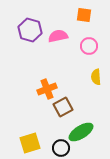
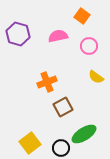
orange square: moved 2 px left, 1 px down; rotated 28 degrees clockwise
purple hexagon: moved 12 px left, 4 px down
yellow semicircle: rotated 49 degrees counterclockwise
orange cross: moved 7 px up
green ellipse: moved 3 px right, 2 px down
yellow square: rotated 20 degrees counterclockwise
